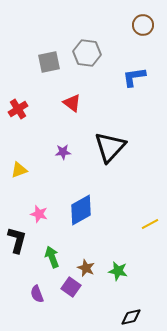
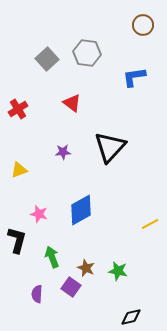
gray square: moved 2 px left, 3 px up; rotated 30 degrees counterclockwise
purple semicircle: rotated 24 degrees clockwise
